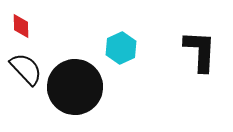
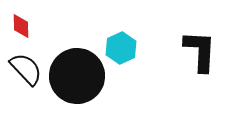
black circle: moved 2 px right, 11 px up
